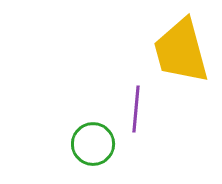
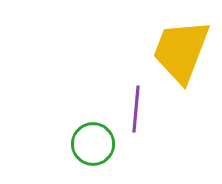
yellow trapezoid: rotated 36 degrees clockwise
